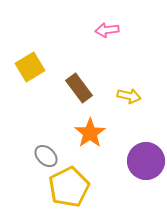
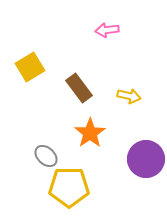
purple circle: moved 2 px up
yellow pentagon: rotated 27 degrees clockwise
